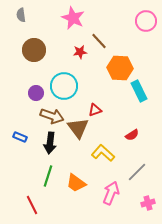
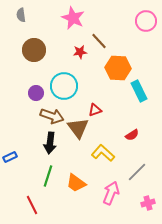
orange hexagon: moved 2 px left
blue rectangle: moved 10 px left, 20 px down; rotated 48 degrees counterclockwise
